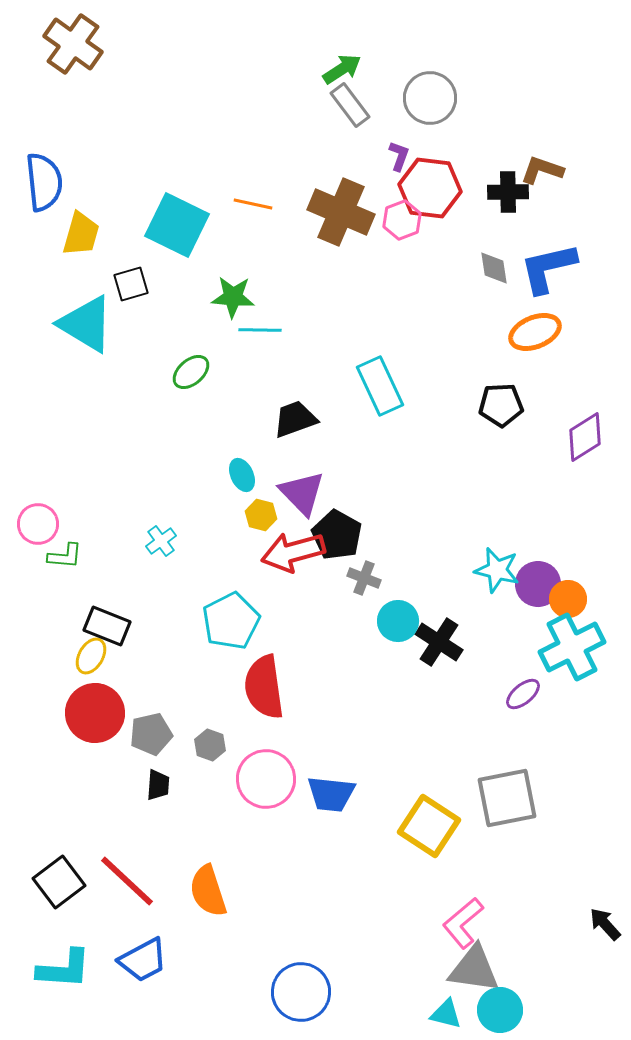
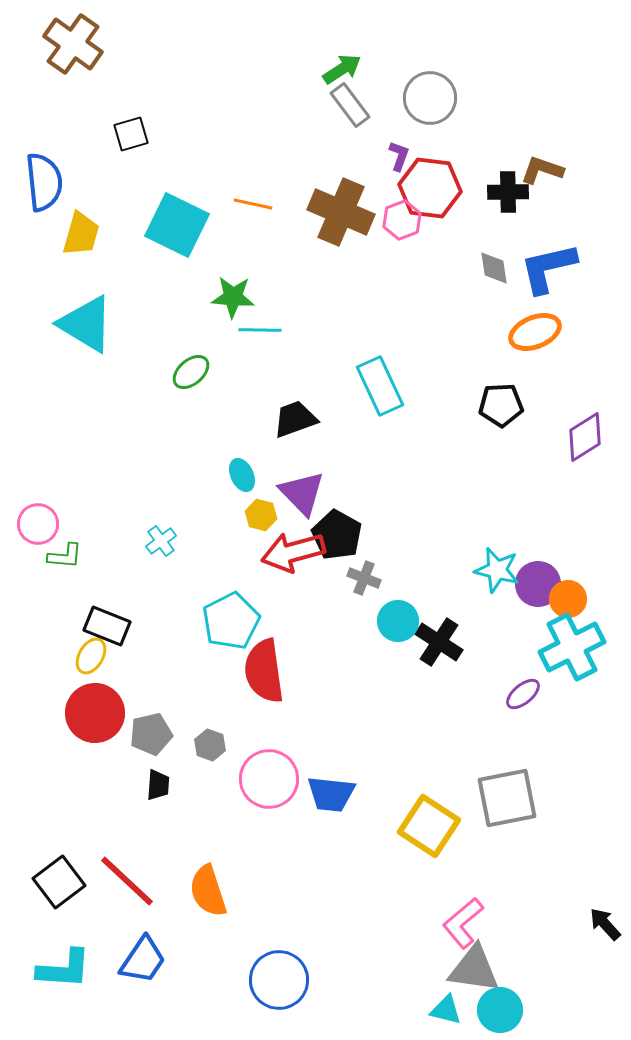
black square at (131, 284): moved 150 px up
red semicircle at (264, 687): moved 16 px up
pink circle at (266, 779): moved 3 px right
blue trapezoid at (143, 960): rotated 28 degrees counterclockwise
blue circle at (301, 992): moved 22 px left, 12 px up
cyan triangle at (446, 1014): moved 4 px up
